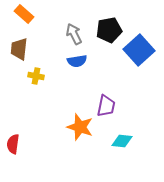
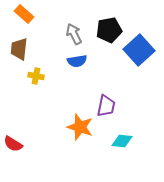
red semicircle: rotated 66 degrees counterclockwise
